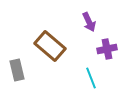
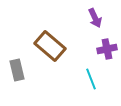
purple arrow: moved 6 px right, 4 px up
cyan line: moved 1 px down
